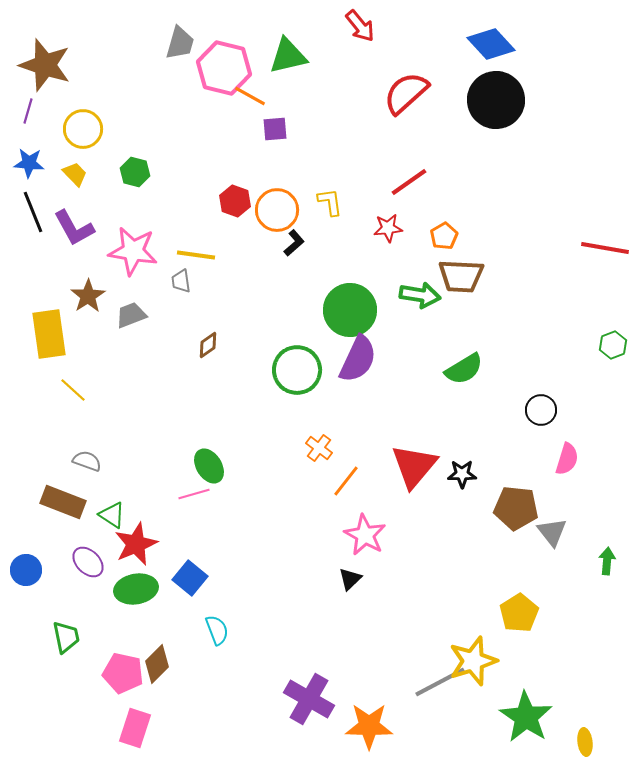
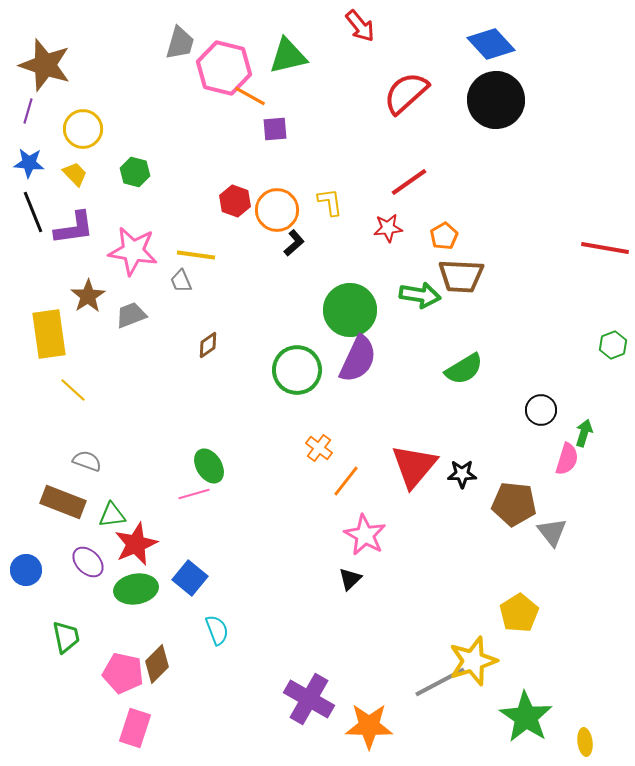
purple L-shape at (74, 228): rotated 69 degrees counterclockwise
gray trapezoid at (181, 281): rotated 15 degrees counterclockwise
brown pentagon at (516, 508): moved 2 px left, 4 px up
green triangle at (112, 515): rotated 40 degrees counterclockwise
green arrow at (607, 561): moved 23 px left, 128 px up; rotated 12 degrees clockwise
